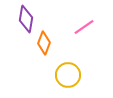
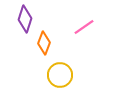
purple diamond: moved 1 px left; rotated 8 degrees clockwise
yellow circle: moved 8 px left
